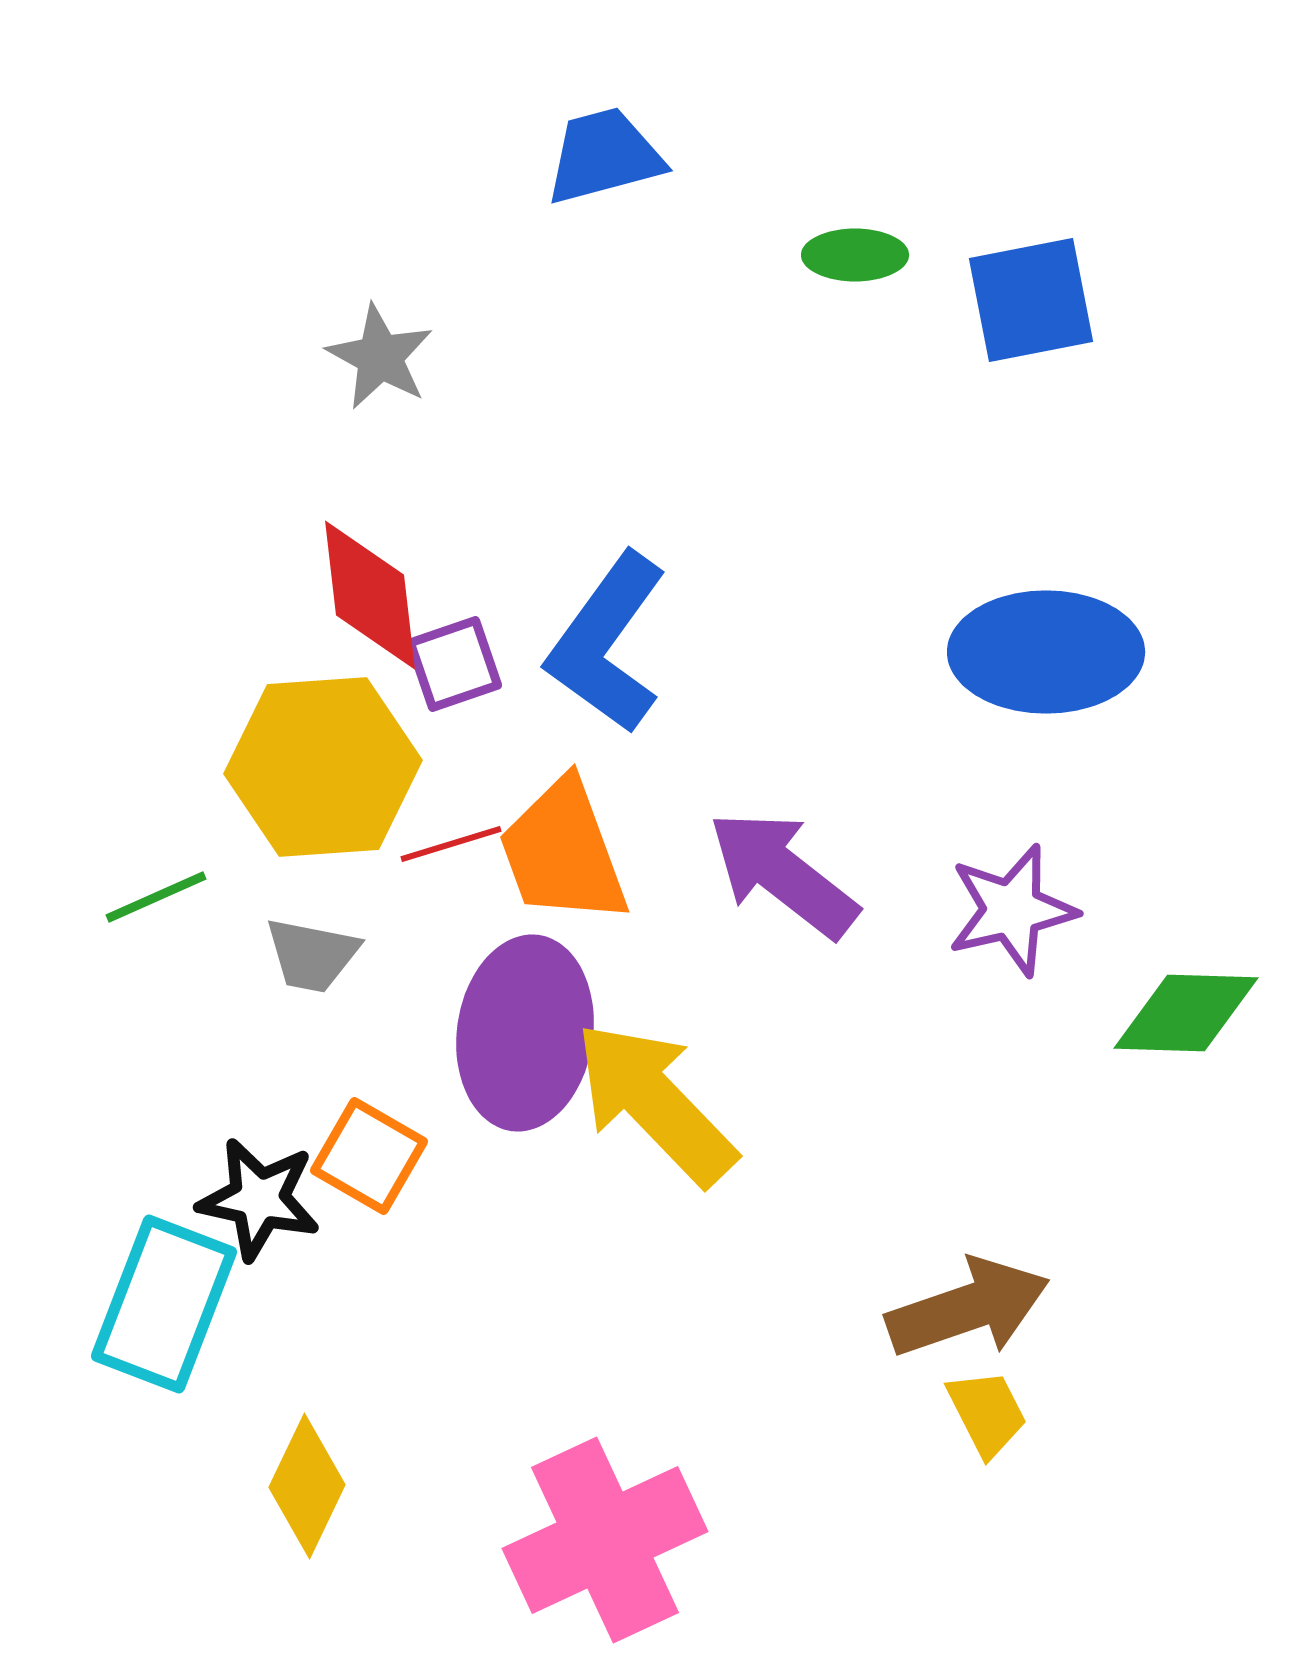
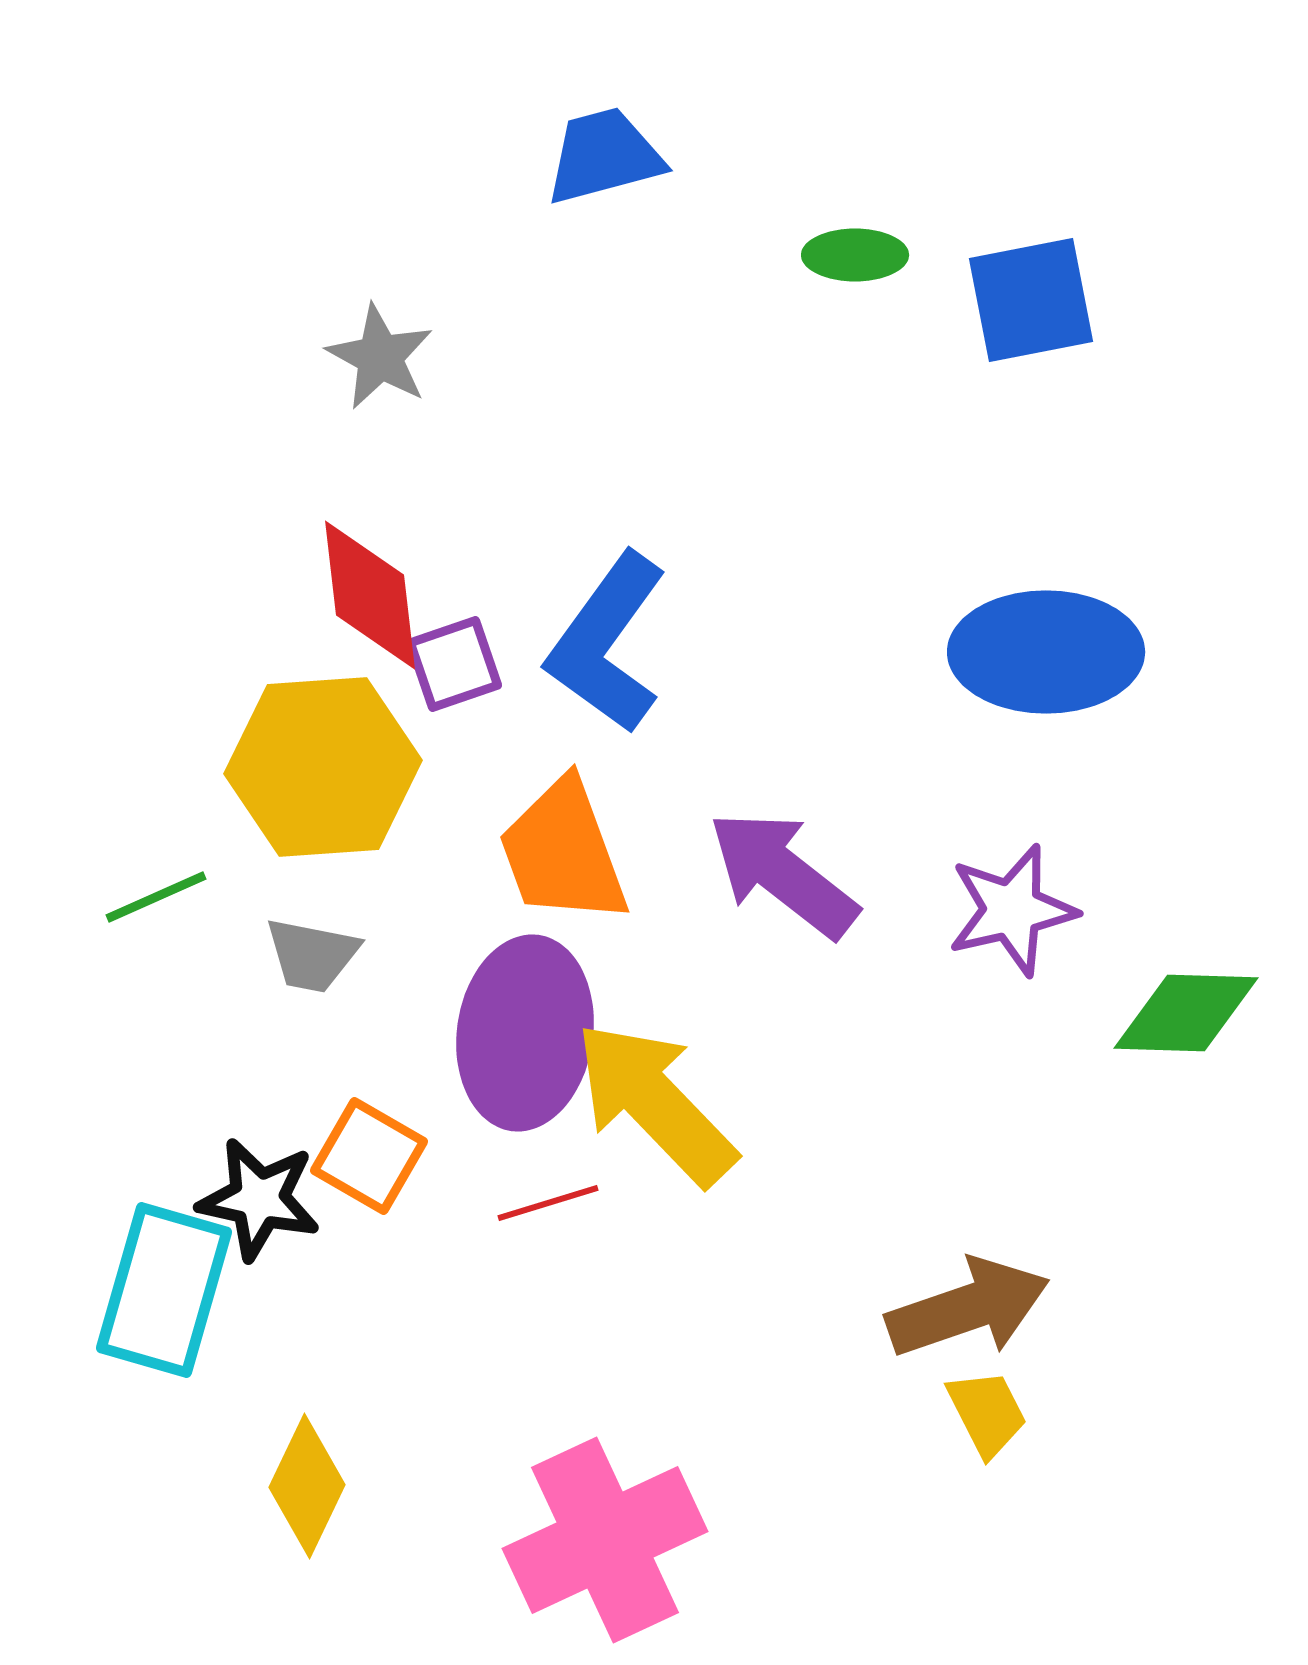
red line: moved 97 px right, 359 px down
cyan rectangle: moved 14 px up; rotated 5 degrees counterclockwise
